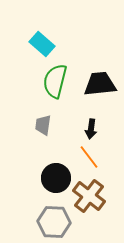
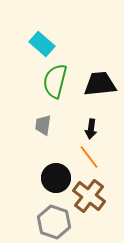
gray hexagon: rotated 16 degrees clockwise
